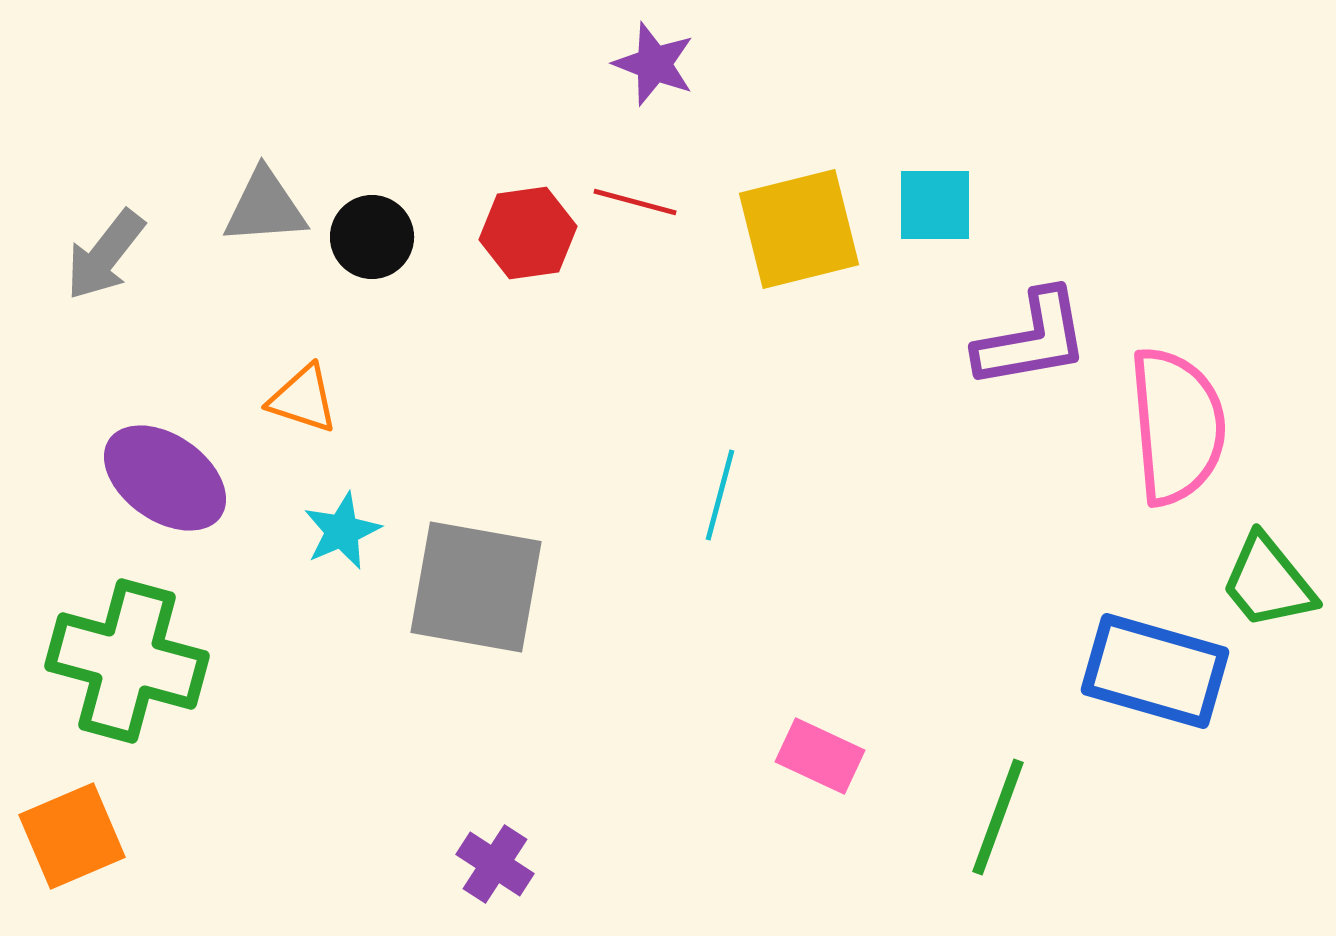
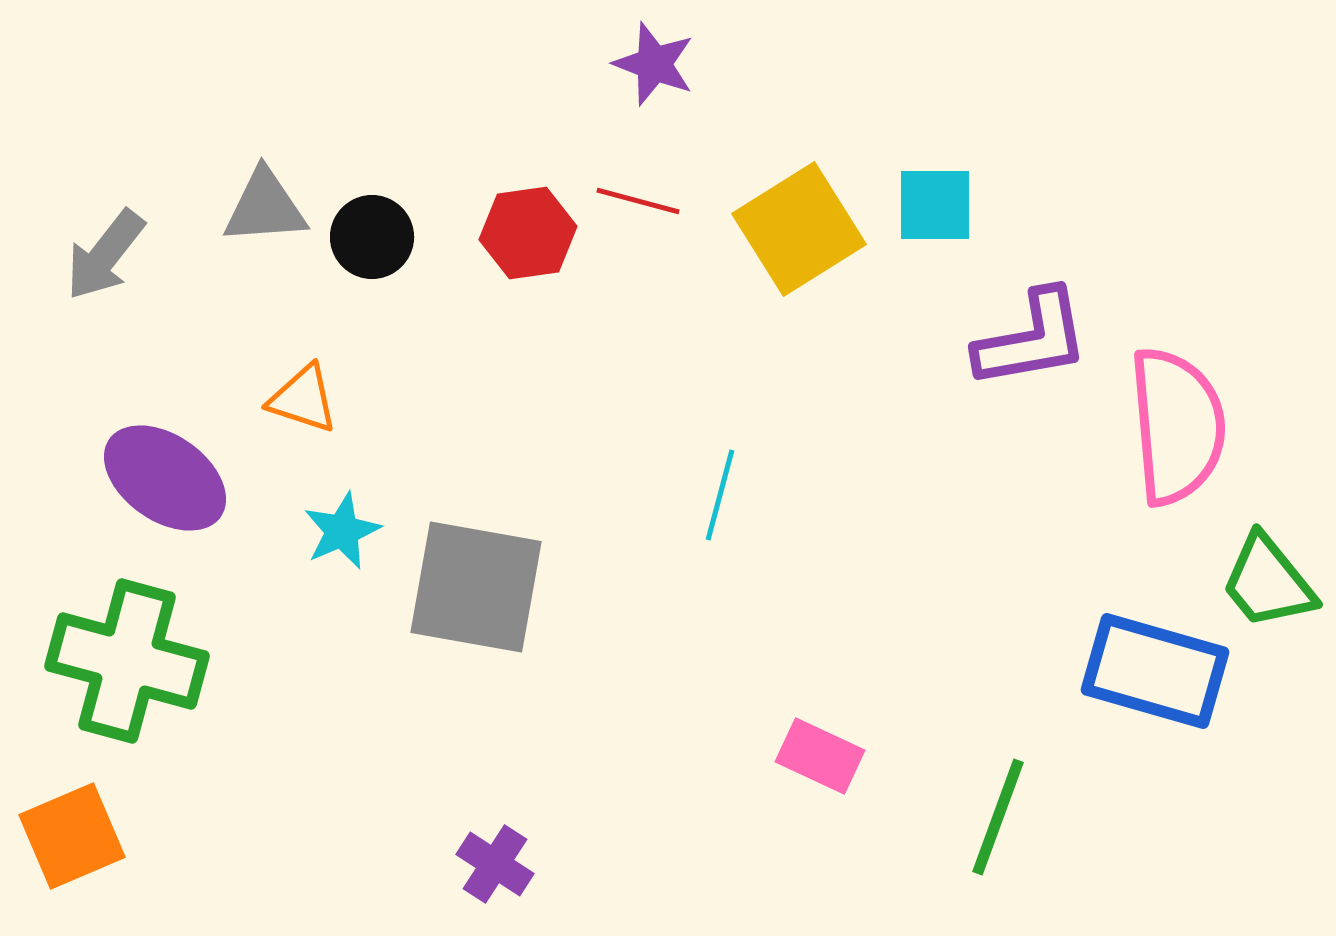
red line: moved 3 px right, 1 px up
yellow square: rotated 18 degrees counterclockwise
